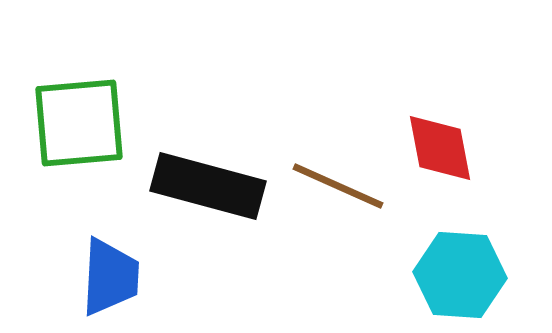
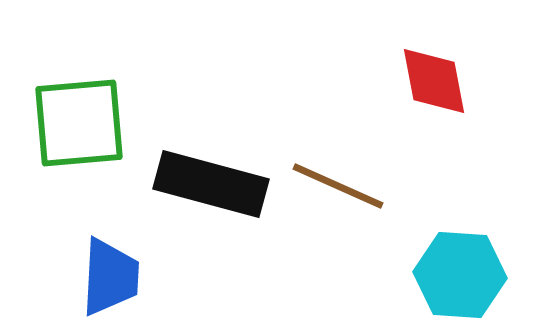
red diamond: moved 6 px left, 67 px up
black rectangle: moved 3 px right, 2 px up
